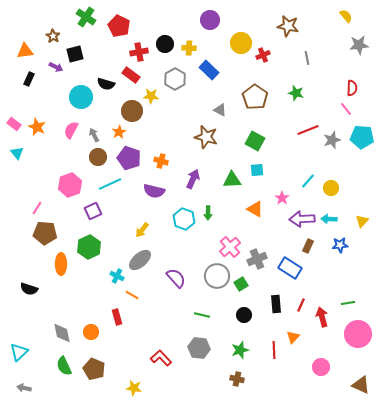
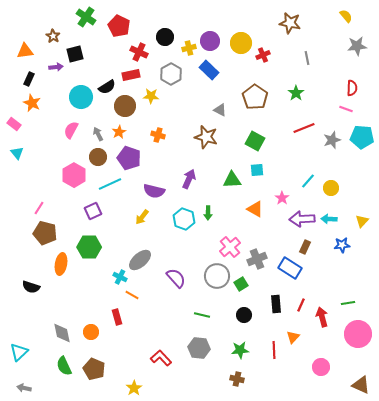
purple circle at (210, 20): moved 21 px down
brown star at (288, 26): moved 2 px right, 3 px up
black circle at (165, 44): moved 7 px up
gray star at (359, 45): moved 2 px left, 1 px down
yellow cross at (189, 48): rotated 16 degrees counterclockwise
red cross at (139, 52): rotated 36 degrees clockwise
purple arrow at (56, 67): rotated 32 degrees counterclockwise
red rectangle at (131, 75): rotated 48 degrees counterclockwise
gray hexagon at (175, 79): moved 4 px left, 5 px up
black semicircle at (106, 84): moved 1 px right, 3 px down; rotated 48 degrees counterclockwise
green star at (296, 93): rotated 21 degrees clockwise
pink line at (346, 109): rotated 32 degrees counterclockwise
brown circle at (132, 111): moved 7 px left, 5 px up
orange star at (37, 127): moved 5 px left, 24 px up
red line at (308, 130): moved 4 px left, 2 px up
gray arrow at (94, 135): moved 4 px right, 1 px up
orange cross at (161, 161): moved 3 px left, 26 px up
purple arrow at (193, 179): moved 4 px left
pink hexagon at (70, 185): moved 4 px right, 10 px up; rotated 10 degrees counterclockwise
pink line at (37, 208): moved 2 px right
yellow arrow at (142, 230): moved 13 px up
brown pentagon at (45, 233): rotated 10 degrees clockwise
blue star at (340, 245): moved 2 px right
brown rectangle at (308, 246): moved 3 px left, 1 px down
green hexagon at (89, 247): rotated 25 degrees clockwise
orange ellipse at (61, 264): rotated 10 degrees clockwise
cyan cross at (117, 276): moved 3 px right, 1 px down
black semicircle at (29, 289): moved 2 px right, 2 px up
green star at (240, 350): rotated 12 degrees clockwise
yellow star at (134, 388): rotated 28 degrees clockwise
